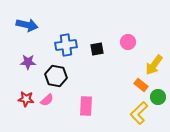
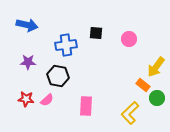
pink circle: moved 1 px right, 3 px up
black square: moved 1 px left, 16 px up; rotated 16 degrees clockwise
yellow arrow: moved 2 px right, 2 px down
black hexagon: moved 2 px right
orange rectangle: moved 2 px right
green circle: moved 1 px left, 1 px down
yellow L-shape: moved 9 px left
